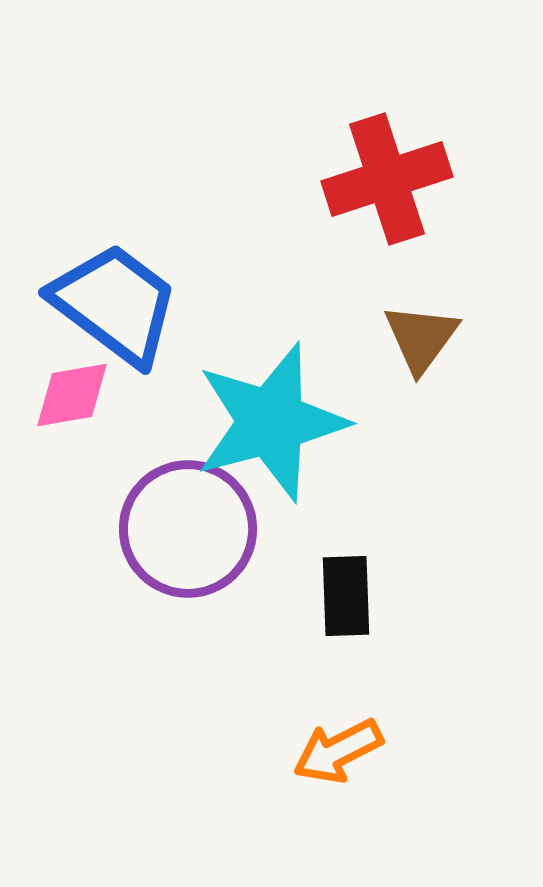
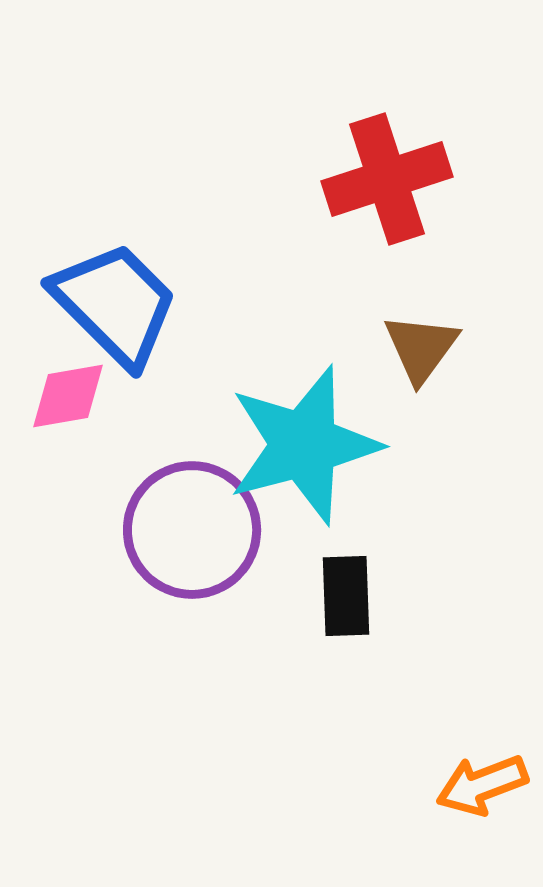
blue trapezoid: rotated 8 degrees clockwise
brown triangle: moved 10 px down
pink diamond: moved 4 px left, 1 px down
cyan star: moved 33 px right, 23 px down
purple circle: moved 4 px right, 1 px down
orange arrow: moved 144 px right, 34 px down; rotated 6 degrees clockwise
